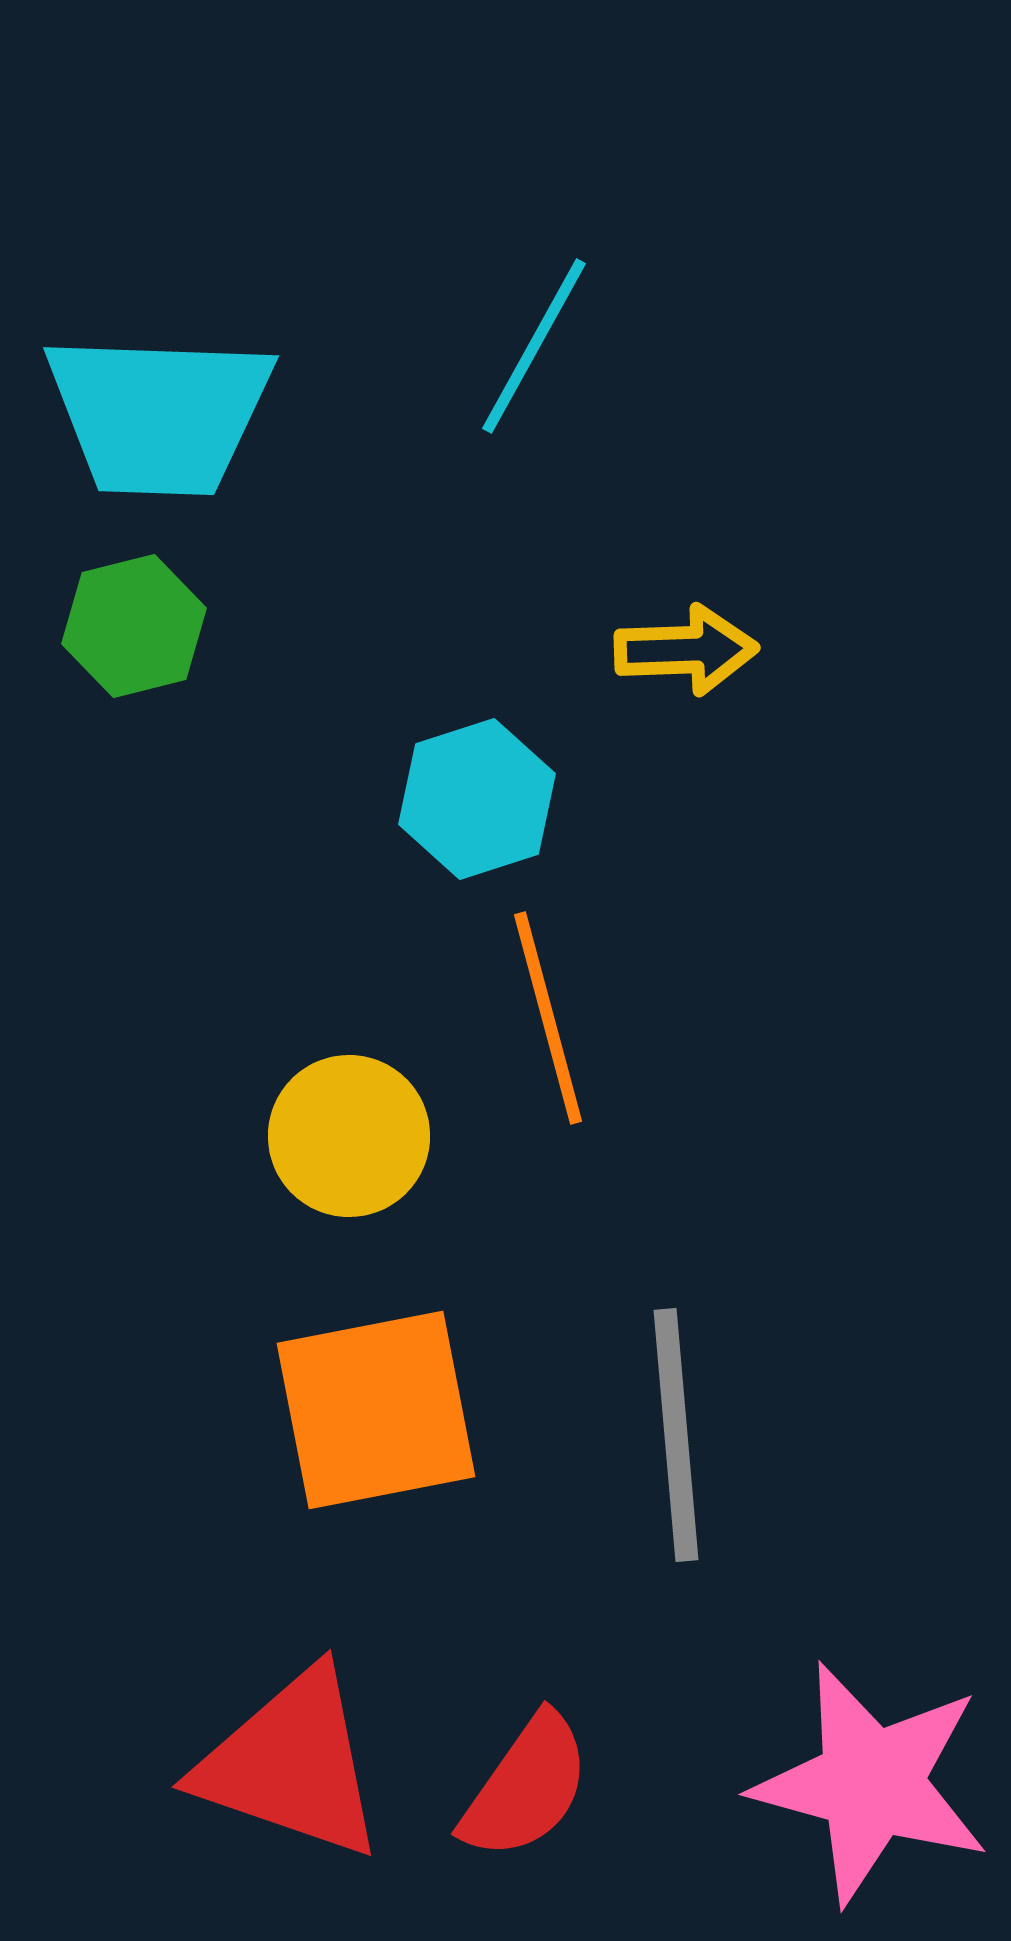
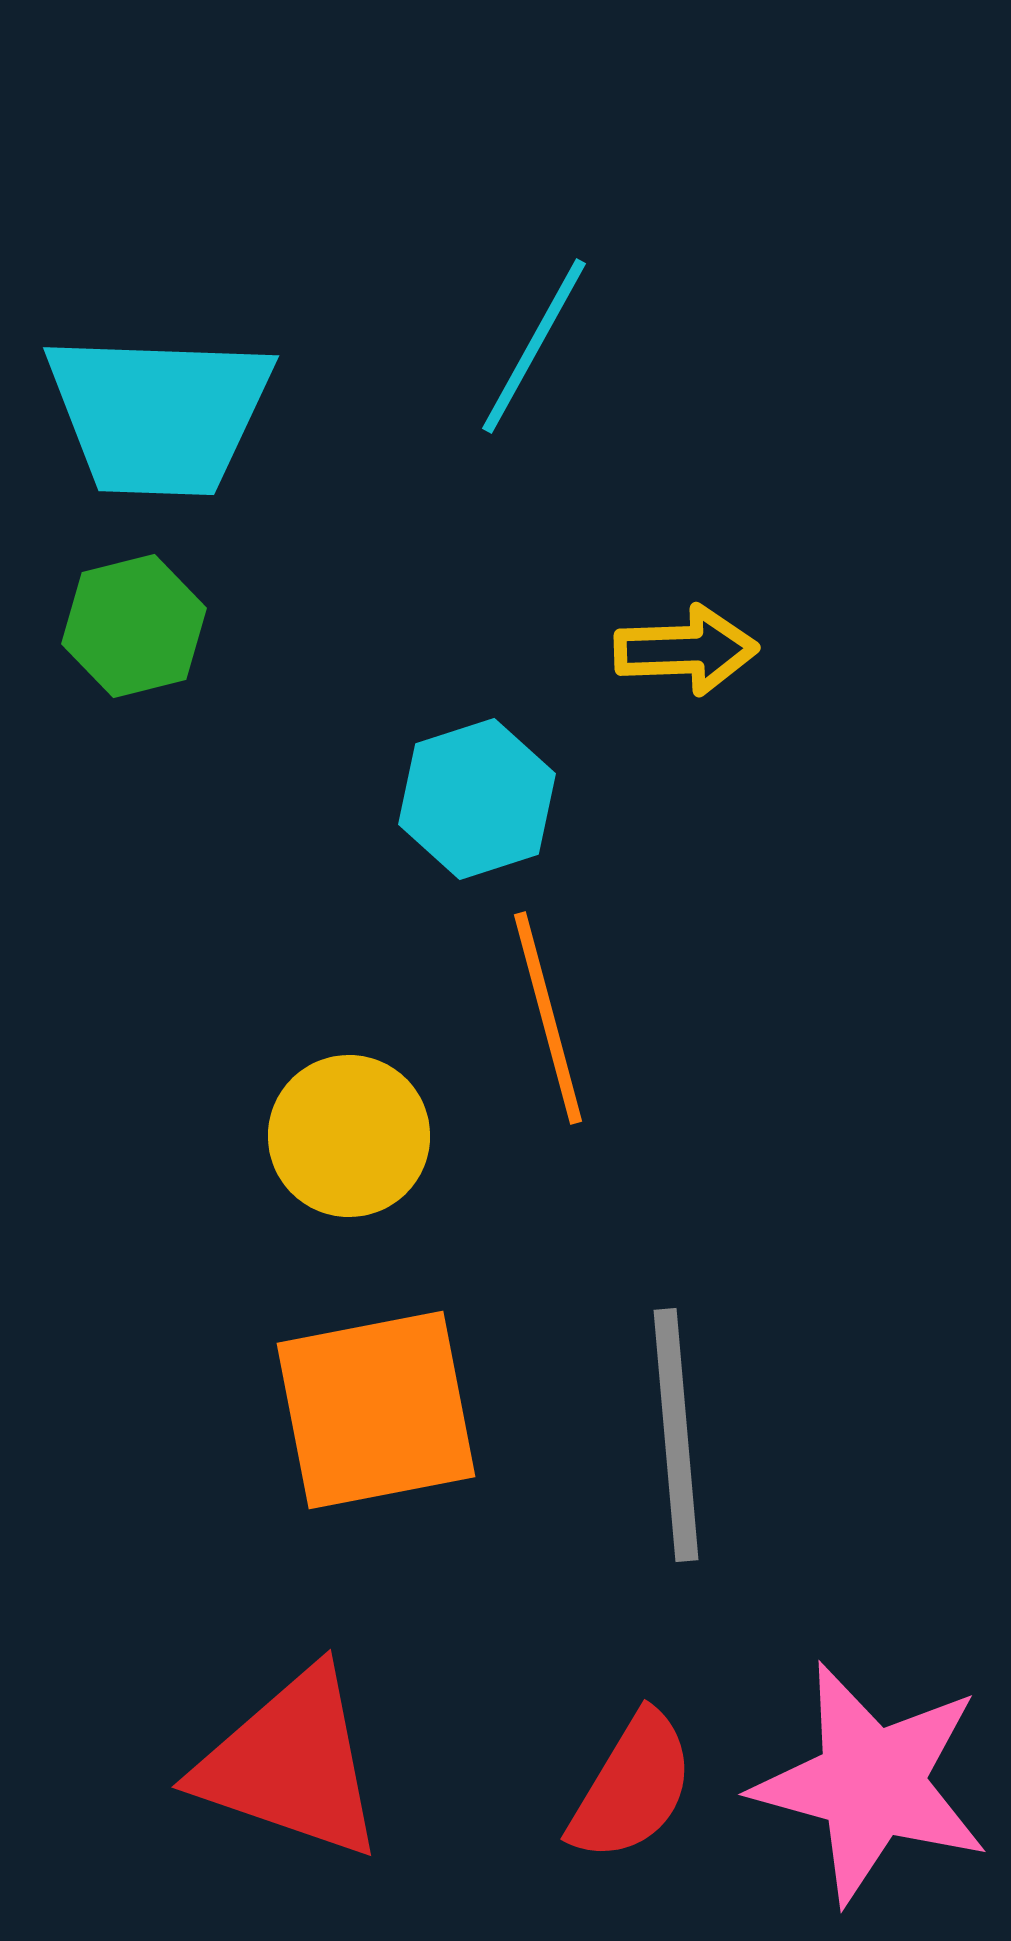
red semicircle: moved 106 px right; rotated 4 degrees counterclockwise
